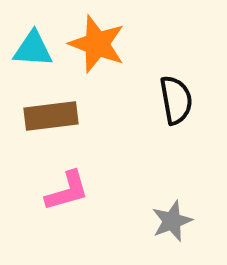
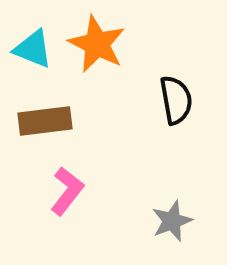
orange star: rotated 6 degrees clockwise
cyan triangle: rotated 18 degrees clockwise
brown rectangle: moved 6 px left, 5 px down
pink L-shape: rotated 36 degrees counterclockwise
